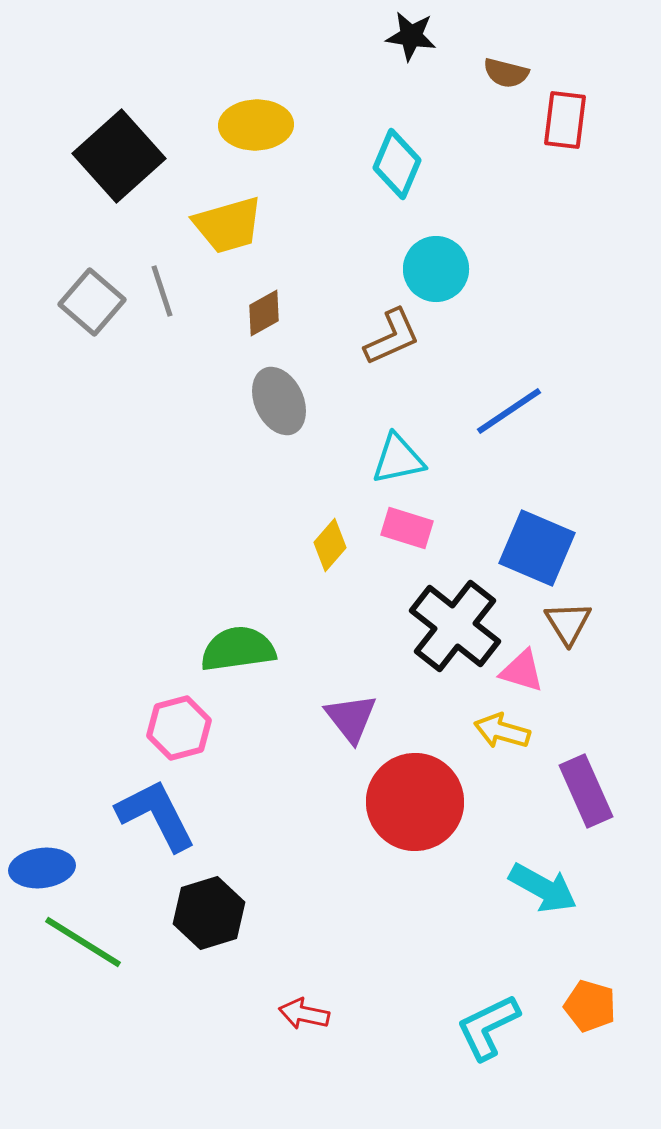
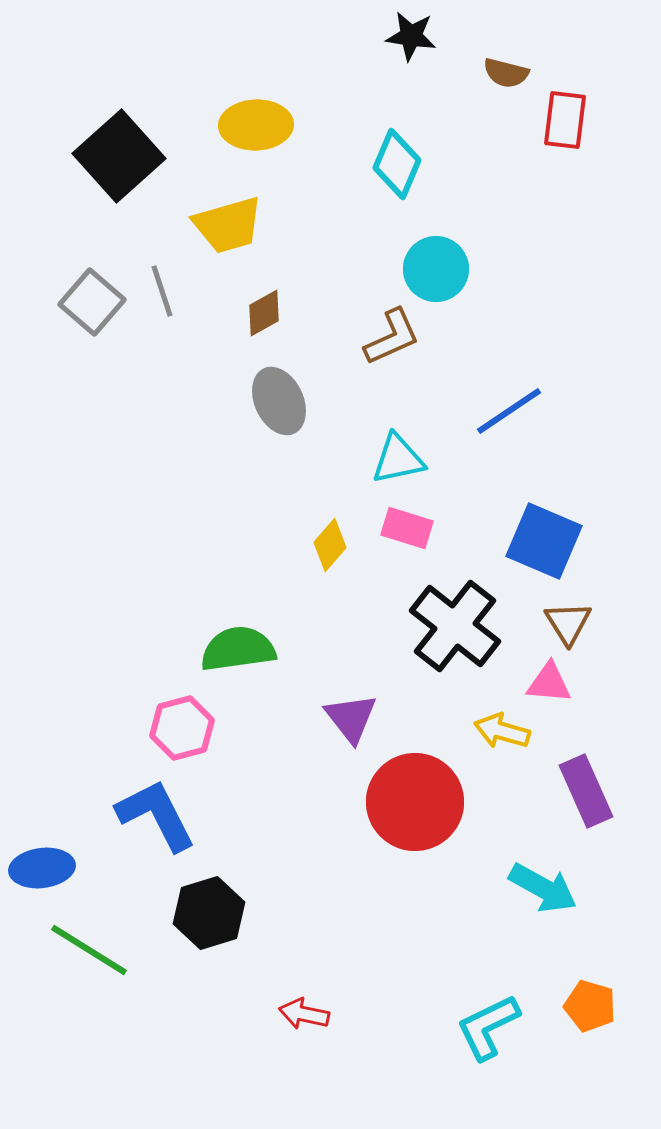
blue square: moved 7 px right, 7 px up
pink triangle: moved 27 px right, 12 px down; rotated 12 degrees counterclockwise
pink hexagon: moved 3 px right
green line: moved 6 px right, 8 px down
